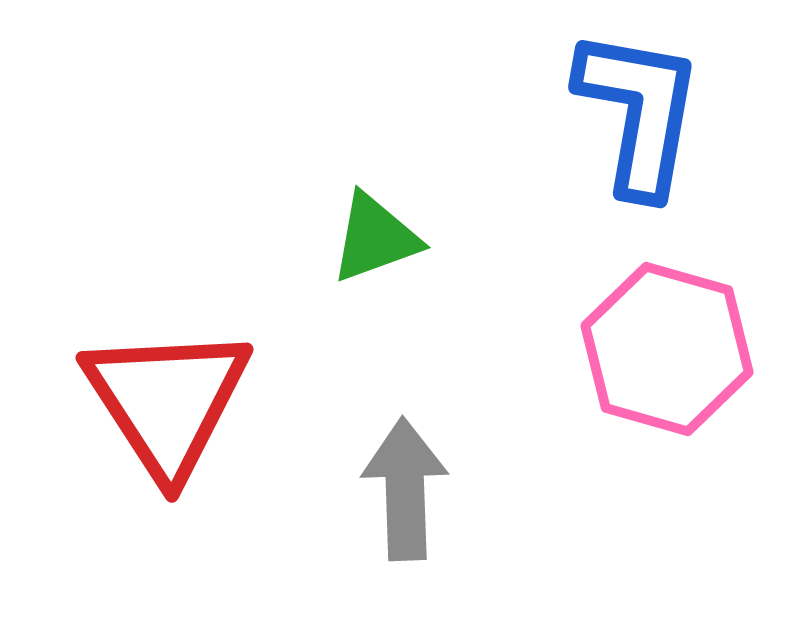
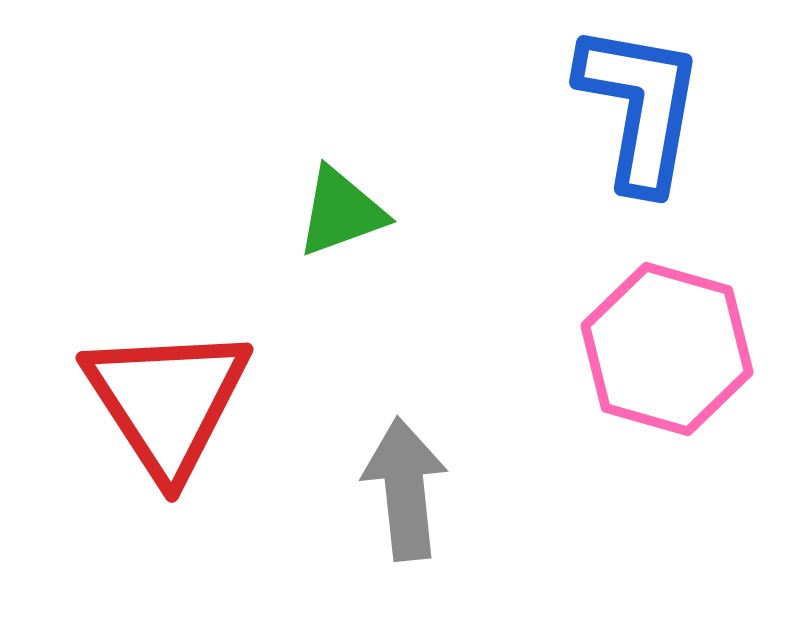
blue L-shape: moved 1 px right, 5 px up
green triangle: moved 34 px left, 26 px up
gray arrow: rotated 4 degrees counterclockwise
